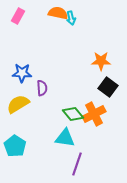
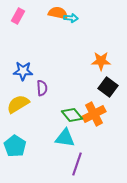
cyan arrow: rotated 72 degrees counterclockwise
blue star: moved 1 px right, 2 px up
green diamond: moved 1 px left, 1 px down
